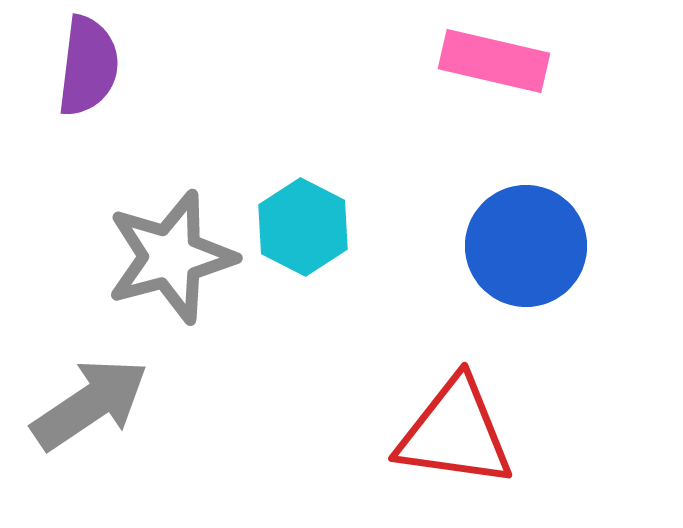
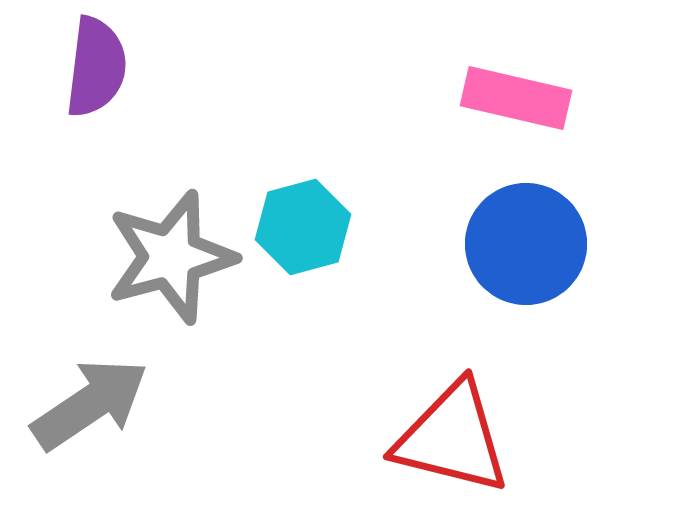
pink rectangle: moved 22 px right, 37 px down
purple semicircle: moved 8 px right, 1 px down
cyan hexagon: rotated 18 degrees clockwise
blue circle: moved 2 px up
red triangle: moved 3 px left, 5 px down; rotated 6 degrees clockwise
